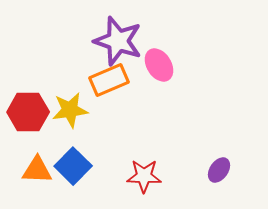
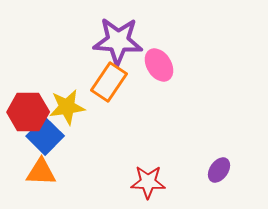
purple star: rotated 15 degrees counterclockwise
orange rectangle: moved 2 px down; rotated 33 degrees counterclockwise
yellow star: moved 3 px left, 3 px up
blue square: moved 28 px left, 30 px up
orange triangle: moved 4 px right, 2 px down
red star: moved 4 px right, 6 px down
